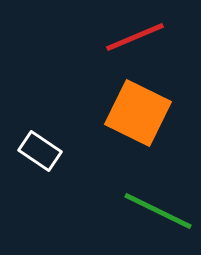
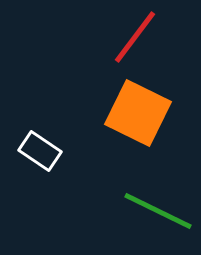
red line: rotated 30 degrees counterclockwise
